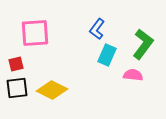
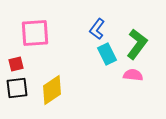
green L-shape: moved 6 px left
cyan rectangle: moved 1 px up; rotated 50 degrees counterclockwise
yellow diamond: rotated 60 degrees counterclockwise
